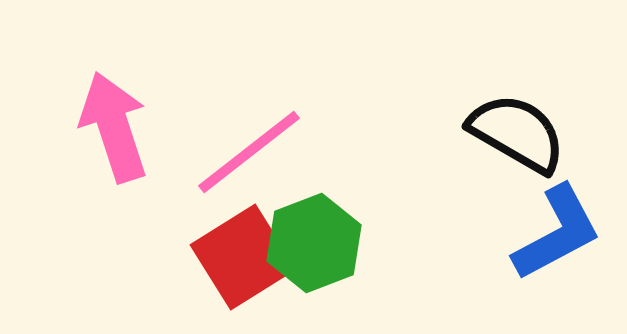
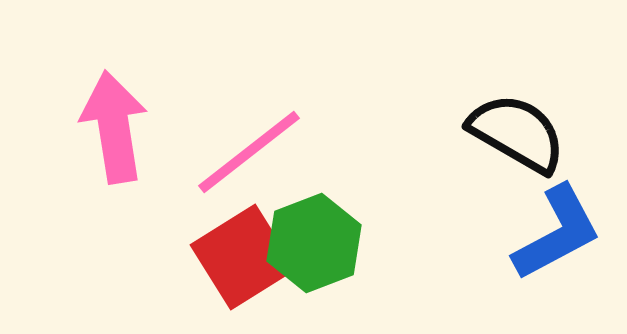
pink arrow: rotated 9 degrees clockwise
